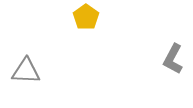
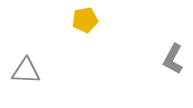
yellow pentagon: moved 1 px left, 3 px down; rotated 25 degrees clockwise
